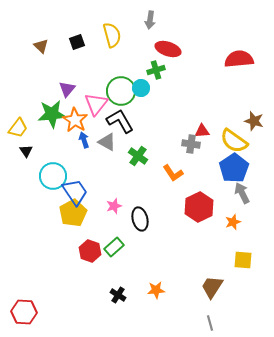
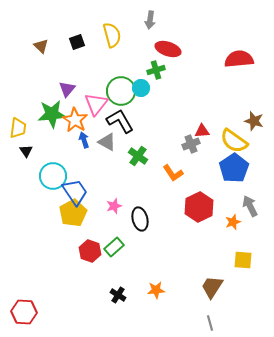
yellow trapezoid at (18, 128): rotated 30 degrees counterclockwise
gray cross at (191, 144): rotated 30 degrees counterclockwise
gray arrow at (242, 193): moved 8 px right, 13 px down
